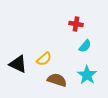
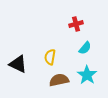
red cross: rotated 24 degrees counterclockwise
cyan semicircle: moved 2 px down
yellow semicircle: moved 6 px right, 2 px up; rotated 140 degrees clockwise
brown semicircle: moved 2 px right; rotated 30 degrees counterclockwise
